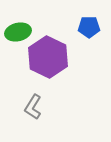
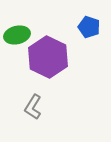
blue pentagon: rotated 20 degrees clockwise
green ellipse: moved 1 px left, 3 px down
